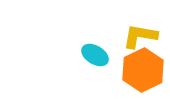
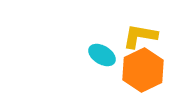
cyan ellipse: moved 7 px right
